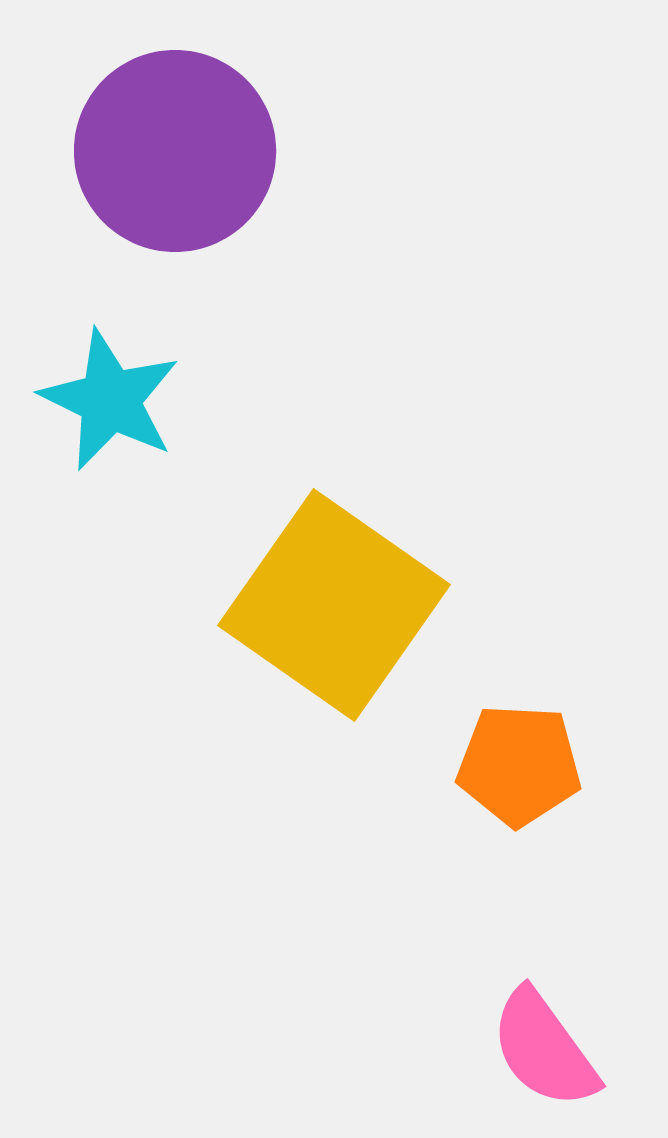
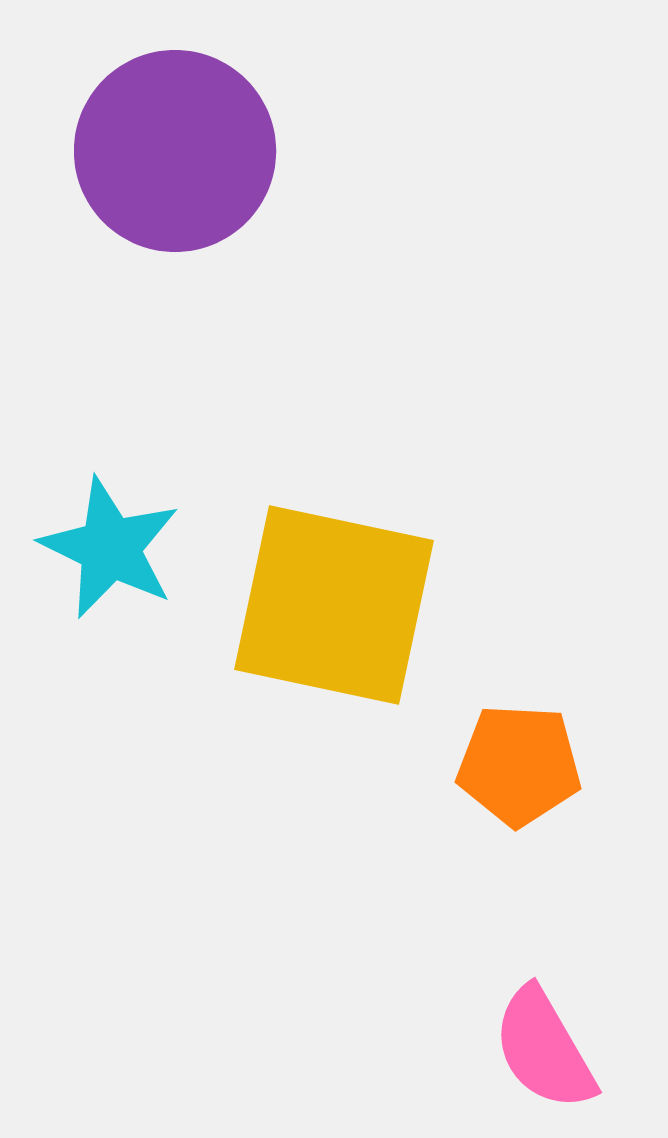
cyan star: moved 148 px down
yellow square: rotated 23 degrees counterclockwise
pink semicircle: rotated 6 degrees clockwise
